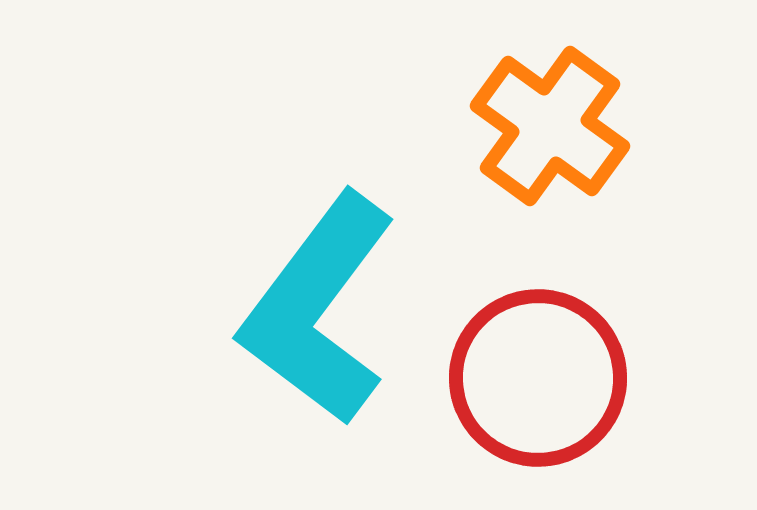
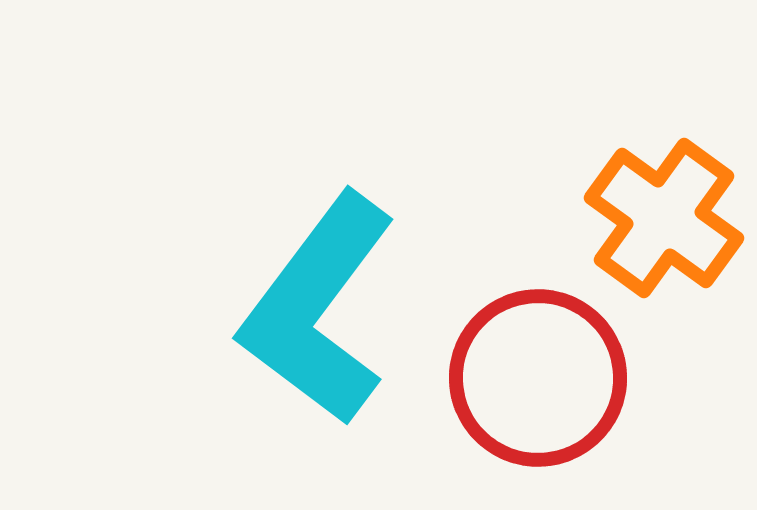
orange cross: moved 114 px right, 92 px down
